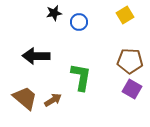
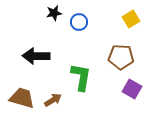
yellow square: moved 6 px right, 4 px down
brown pentagon: moved 9 px left, 4 px up
brown trapezoid: moved 3 px left; rotated 24 degrees counterclockwise
